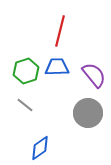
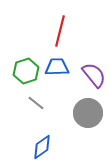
gray line: moved 11 px right, 2 px up
blue diamond: moved 2 px right, 1 px up
